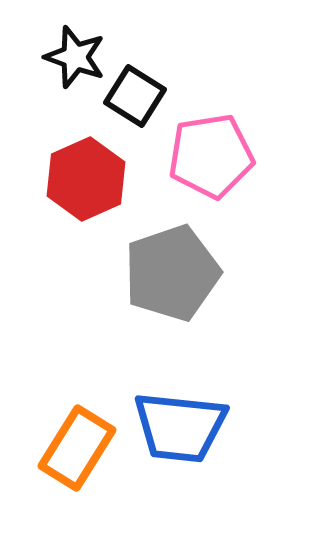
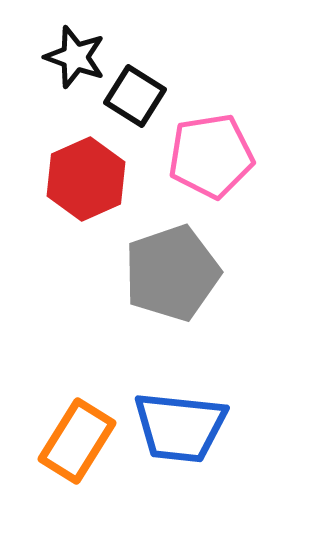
orange rectangle: moved 7 px up
